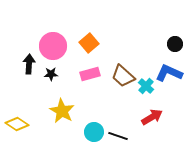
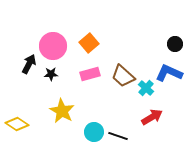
black arrow: rotated 24 degrees clockwise
cyan cross: moved 2 px down
